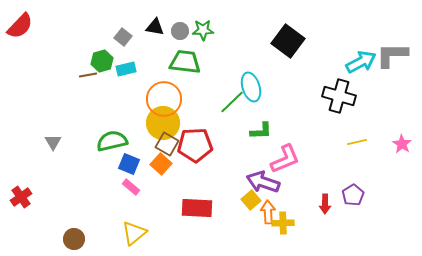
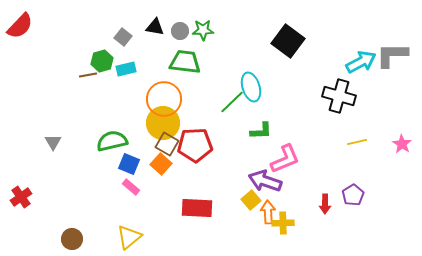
purple arrow: moved 2 px right, 1 px up
yellow triangle: moved 5 px left, 4 px down
brown circle: moved 2 px left
